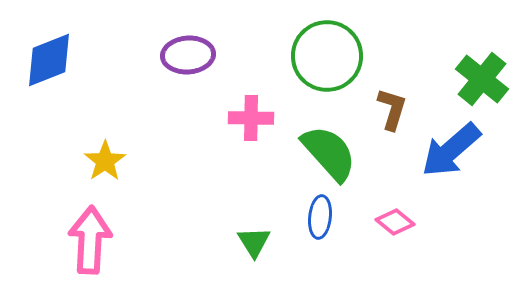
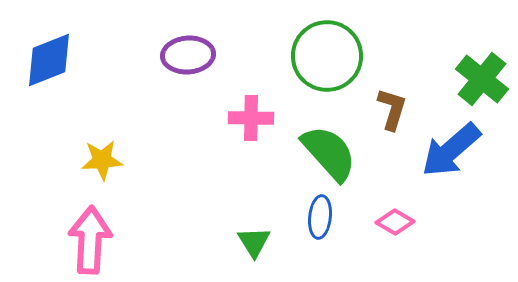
yellow star: moved 3 px left, 1 px up; rotated 30 degrees clockwise
pink diamond: rotated 9 degrees counterclockwise
